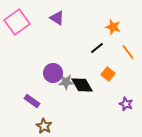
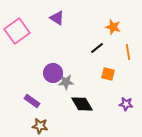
pink square: moved 9 px down
orange line: rotated 28 degrees clockwise
orange square: rotated 24 degrees counterclockwise
black diamond: moved 19 px down
purple star: rotated 16 degrees counterclockwise
brown star: moved 4 px left; rotated 21 degrees counterclockwise
